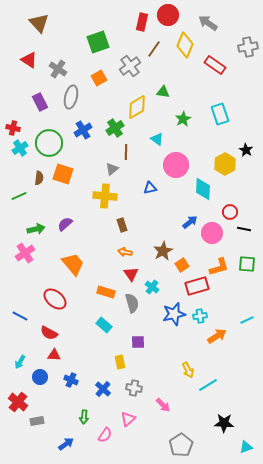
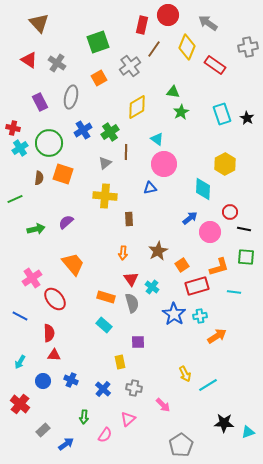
red rectangle at (142, 22): moved 3 px down
yellow diamond at (185, 45): moved 2 px right, 2 px down
gray cross at (58, 69): moved 1 px left, 6 px up
green triangle at (163, 92): moved 10 px right
cyan rectangle at (220, 114): moved 2 px right
green star at (183, 119): moved 2 px left, 7 px up
green cross at (115, 128): moved 5 px left, 4 px down
black star at (246, 150): moved 1 px right, 32 px up
pink circle at (176, 165): moved 12 px left, 1 px up
gray triangle at (112, 169): moved 7 px left, 6 px up
green line at (19, 196): moved 4 px left, 3 px down
blue arrow at (190, 222): moved 4 px up
purple semicircle at (65, 224): moved 1 px right, 2 px up
brown rectangle at (122, 225): moved 7 px right, 6 px up; rotated 16 degrees clockwise
pink circle at (212, 233): moved 2 px left, 1 px up
brown star at (163, 251): moved 5 px left
orange arrow at (125, 252): moved 2 px left, 1 px down; rotated 96 degrees counterclockwise
pink cross at (25, 253): moved 7 px right, 25 px down
green square at (247, 264): moved 1 px left, 7 px up
red triangle at (131, 274): moved 5 px down
orange rectangle at (106, 292): moved 5 px down
red ellipse at (55, 299): rotated 10 degrees clockwise
blue star at (174, 314): rotated 25 degrees counterclockwise
cyan line at (247, 320): moved 13 px left, 28 px up; rotated 32 degrees clockwise
red semicircle at (49, 333): rotated 120 degrees counterclockwise
yellow arrow at (188, 370): moved 3 px left, 4 px down
blue circle at (40, 377): moved 3 px right, 4 px down
red cross at (18, 402): moved 2 px right, 2 px down
gray rectangle at (37, 421): moved 6 px right, 9 px down; rotated 32 degrees counterclockwise
cyan triangle at (246, 447): moved 2 px right, 15 px up
